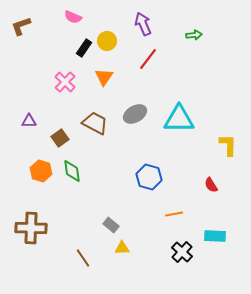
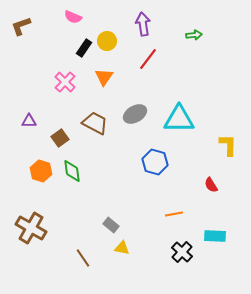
purple arrow: rotated 15 degrees clockwise
blue hexagon: moved 6 px right, 15 px up
brown cross: rotated 28 degrees clockwise
yellow triangle: rotated 14 degrees clockwise
